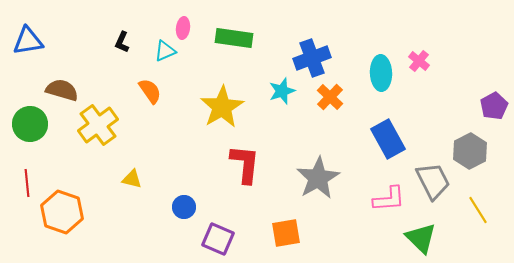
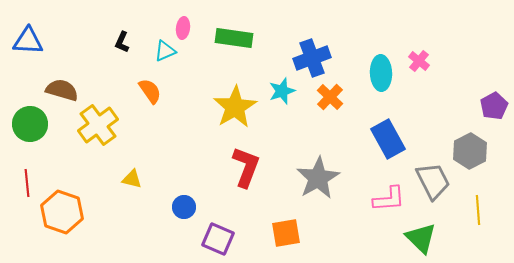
blue triangle: rotated 12 degrees clockwise
yellow star: moved 13 px right
red L-shape: moved 1 px right, 3 px down; rotated 15 degrees clockwise
yellow line: rotated 28 degrees clockwise
